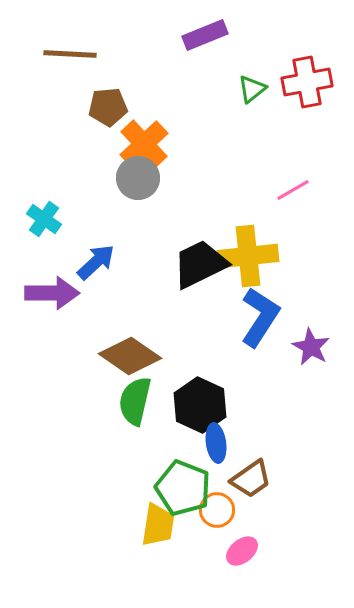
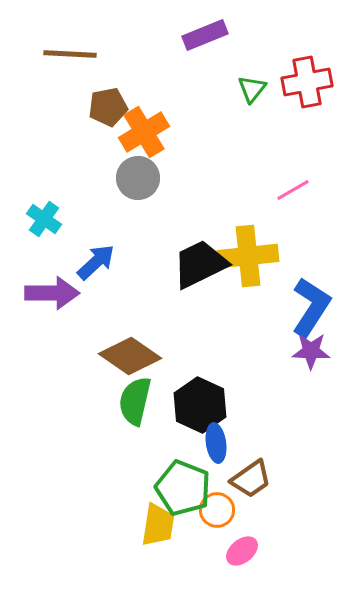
green triangle: rotated 12 degrees counterclockwise
brown pentagon: rotated 6 degrees counterclockwise
orange cross: moved 12 px up; rotated 12 degrees clockwise
blue L-shape: moved 51 px right, 10 px up
purple star: moved 4 px down; rotated 27 degrees counterclockwise
